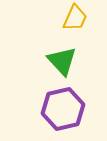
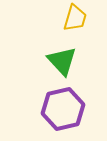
yellow trapezoid: rotated 8 degrees counterclockwise
